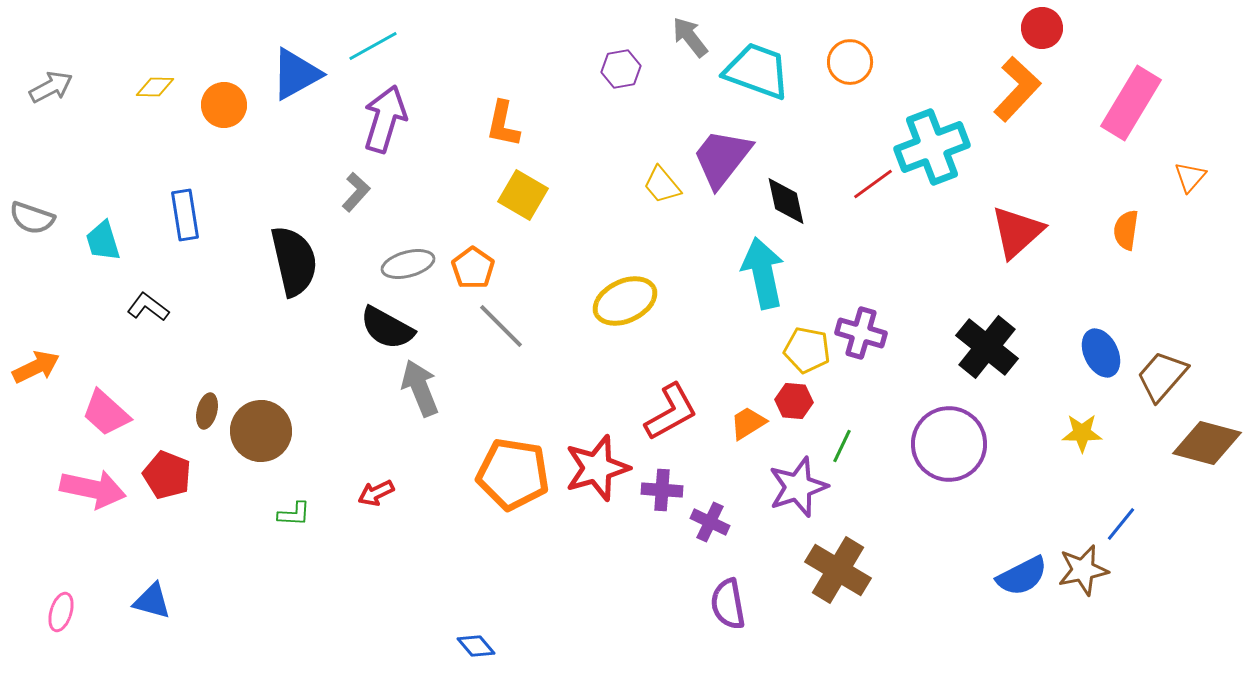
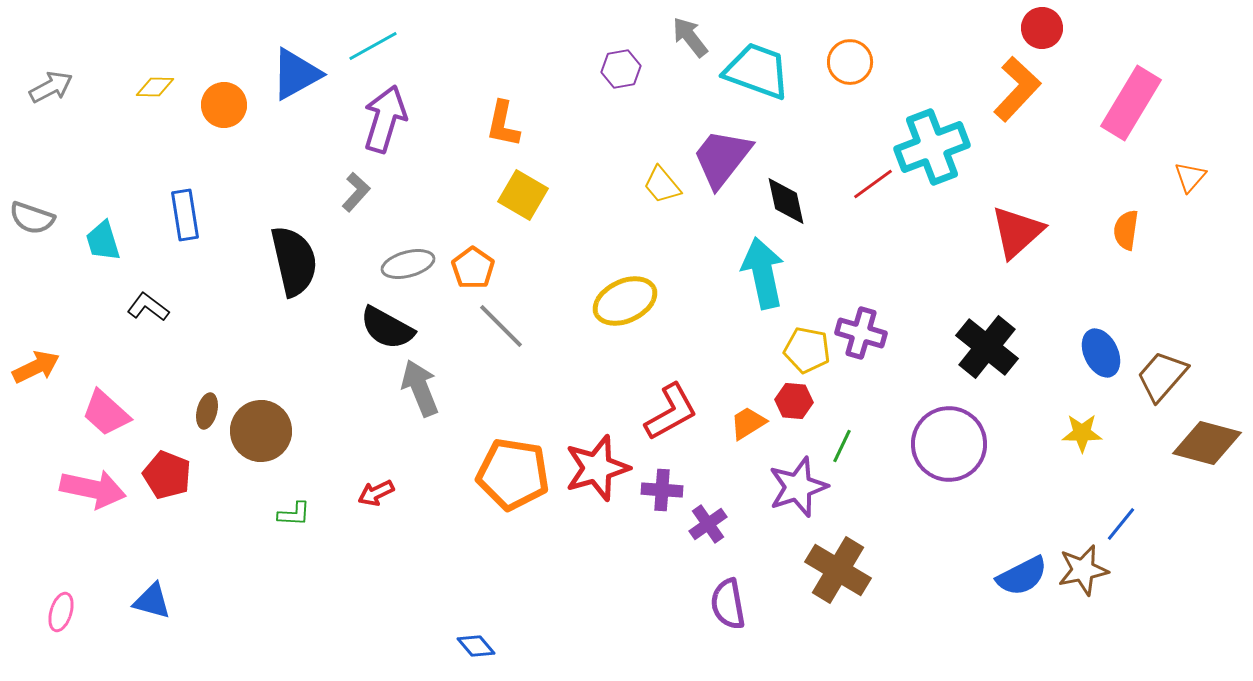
purple cross at (710, 522): moved 2 px left, 2 px down; rotated 30 degrees clockwise
